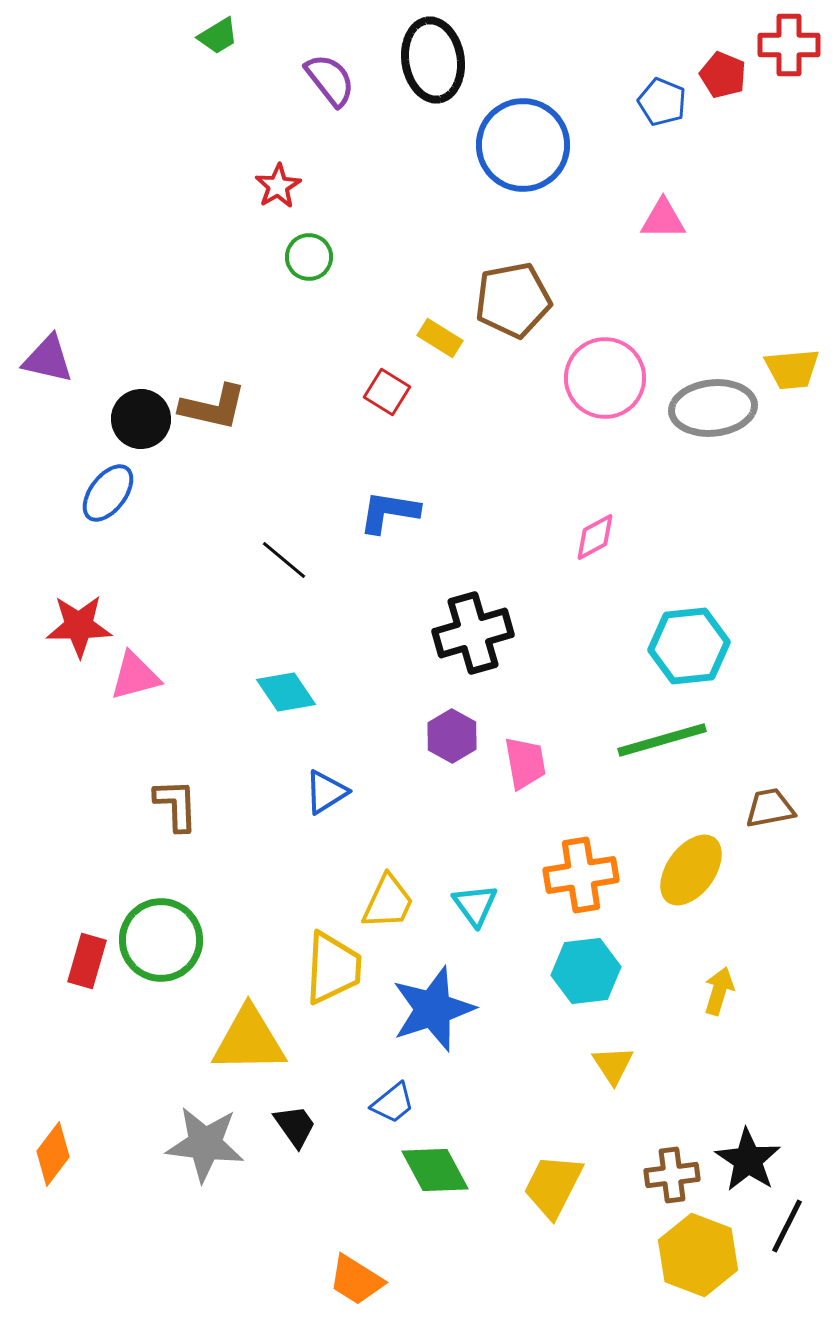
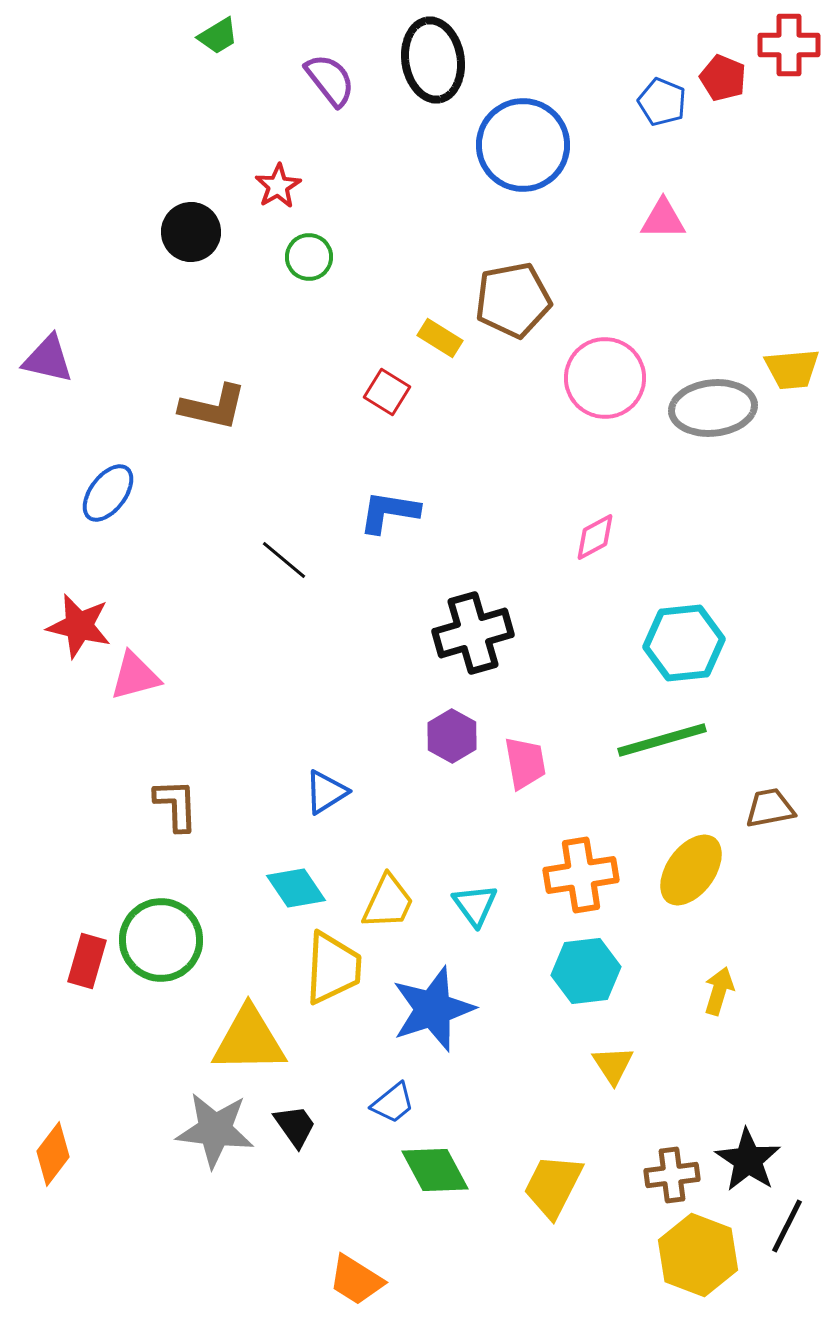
red pentagon at (723, 75): moved 3 px down
black circle at (141, 419): moved 50 px right, 187 px up
red star at (79, 626): rotated 14 degrees clockwise
cyan hexagon at (689, 646): moved 5 px left, 3 px up
cyan diamond at (286, 692): moved 10 px right, 196 px down
gray star at (205, 1144): moved 10 px right, 14 px up
